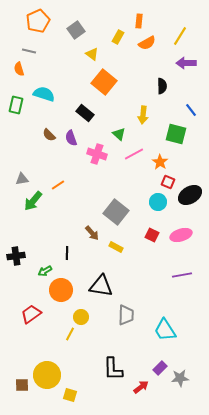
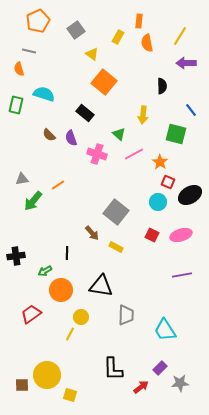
orange semicircle at (147, 43): rotated 108 degrees clockwise
gray star at (180, 378): moved 5 px down
